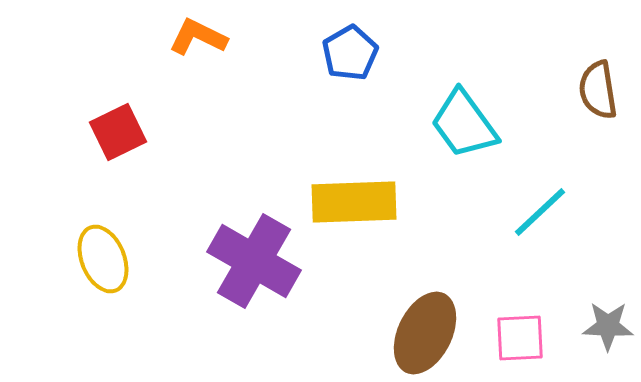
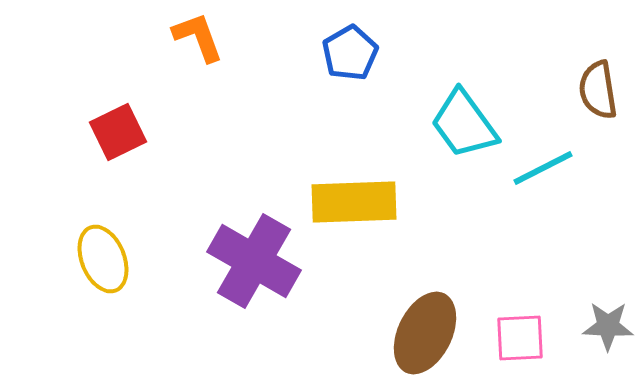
orange L-shape: rotated 44 degrees clockwise
cyan line: moved 3 px right, 44 px up; rotated 16 degrees clockwise
